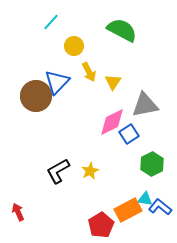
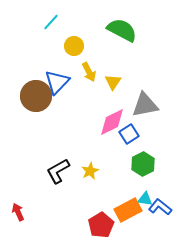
green hexagon: moved 9 px left
